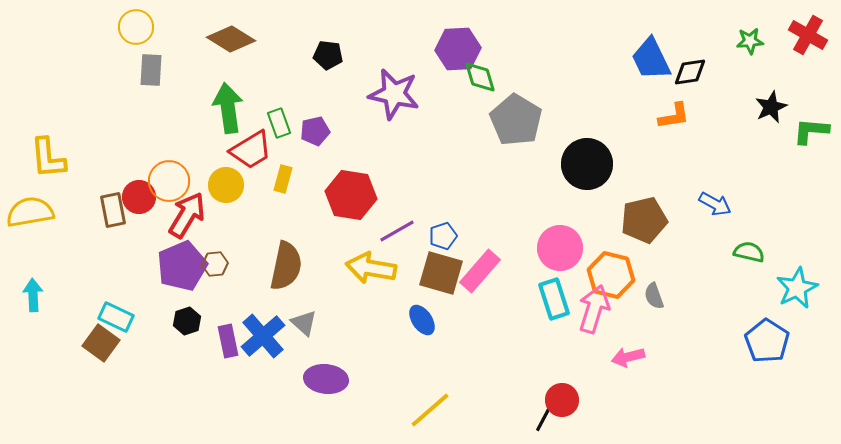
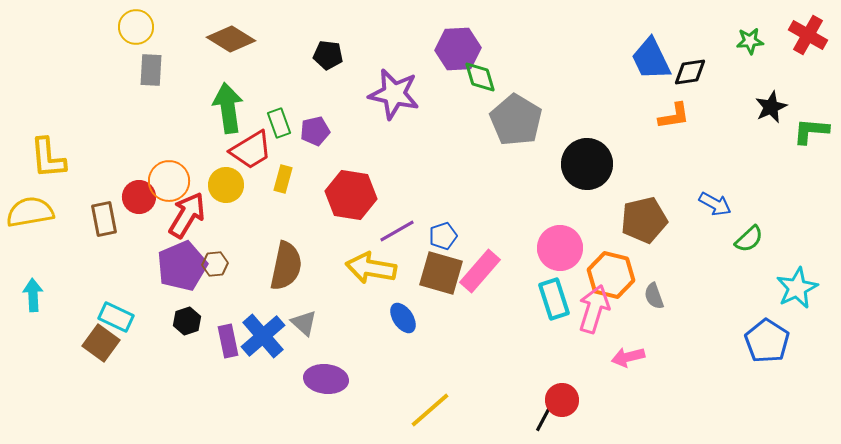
brown rectangle at (113, 210): moved 9 px left, 9 px down
green semicircle at (749, 252): moved 13 px up; rotated 124 degrees clockwise
blue ellipse at (422, 320): moved 19 px left, 2 px up
